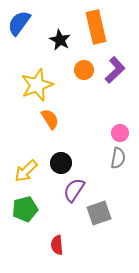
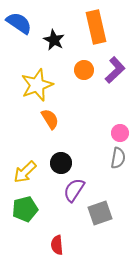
blue semicircle: rotated 88 degrees clockwise
black star: moved 6 px left
yellow arrow: moved 1 px left, 1 px down
gray square: moved 1 px right
